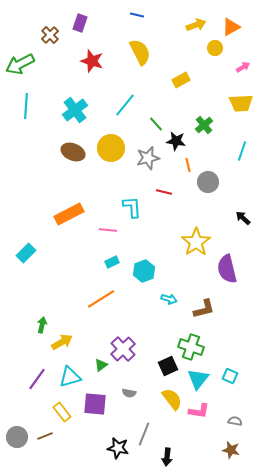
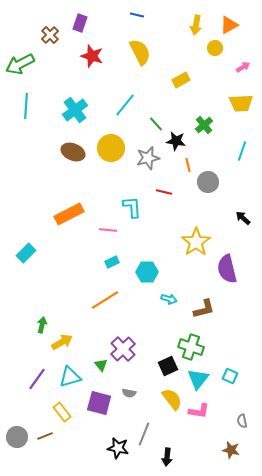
yellow arrow at (196, 25): rotated 120 degrees clockwise
orange triangle at (231, 27): moved 2 px left, 2 px up
red star at (92, 61): moved 5 px up
cyan hexagon at (144, 271): moved 3 px right, 1 px down; rotated 20 degrees clockwise
orange line at (101, 299): moved 4 px right, 1 px down
green triangle at (101, 365): rotated 32 degrees counterclockwise
purple square at (95, 404): moved 4 px right, 1 px up; rotated 10 degrees clockwise
gray semicircle at (235, 421): moved 7 px right; rotated 112 degrees counterclockwise
